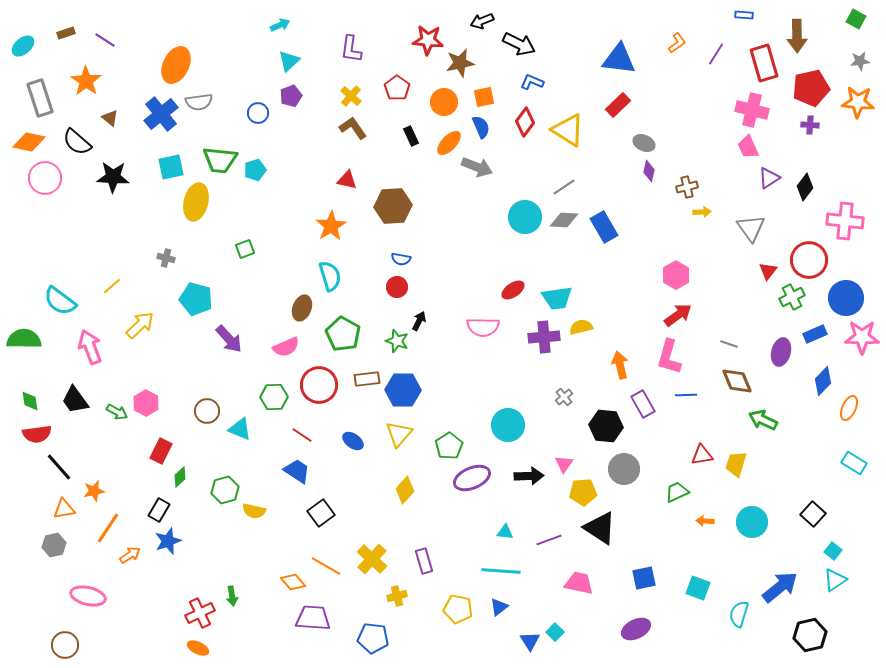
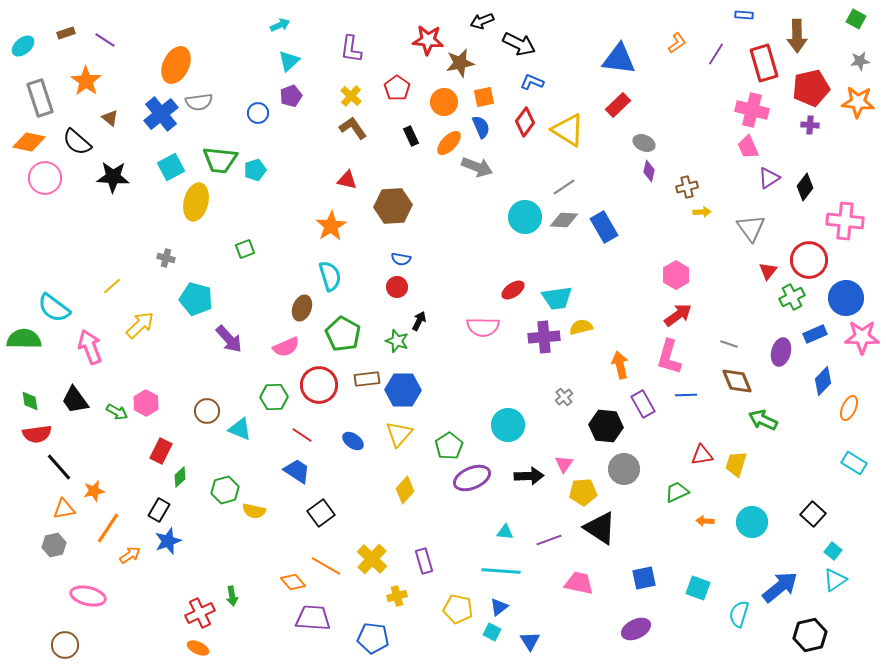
cyan square at (171, 167): rotated 16 degrees counterclockwise
cyan semicircle at (60, 301): moved 6 px left, 7 px down
cyan square at (555, 632): moved 63 px left; rotated 18 degrees counterclockwise
